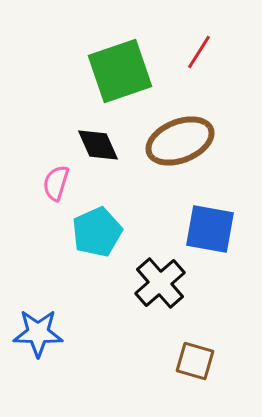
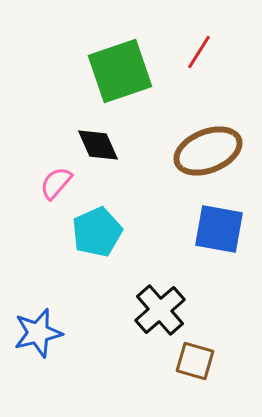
brown ellipse: moved 28 px right, 10 px down
pink semicircle: rotated 24 degrees clockwise
blue square: moved 9 px right
black cross: moved 27 px down
blue star: rotated 15 degrees counterclockwise
